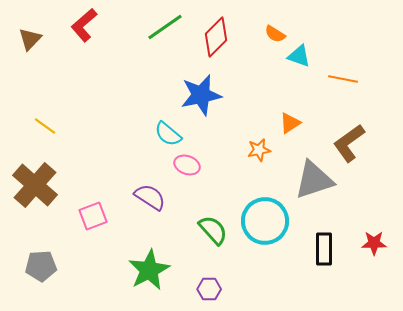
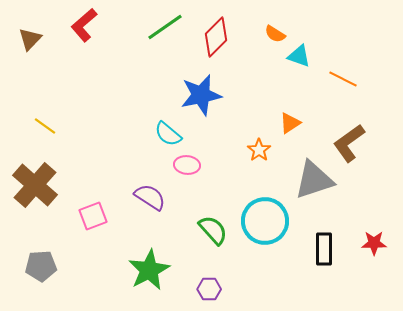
orange line: rotated 16 degrees clockwise
orange star: rotated 25 degrees counterclockwise
pink ellipse: rotated 15 degrees counterclockwise
